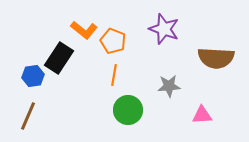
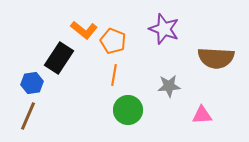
blue hexagon: moved 1 px left, 7 px down
